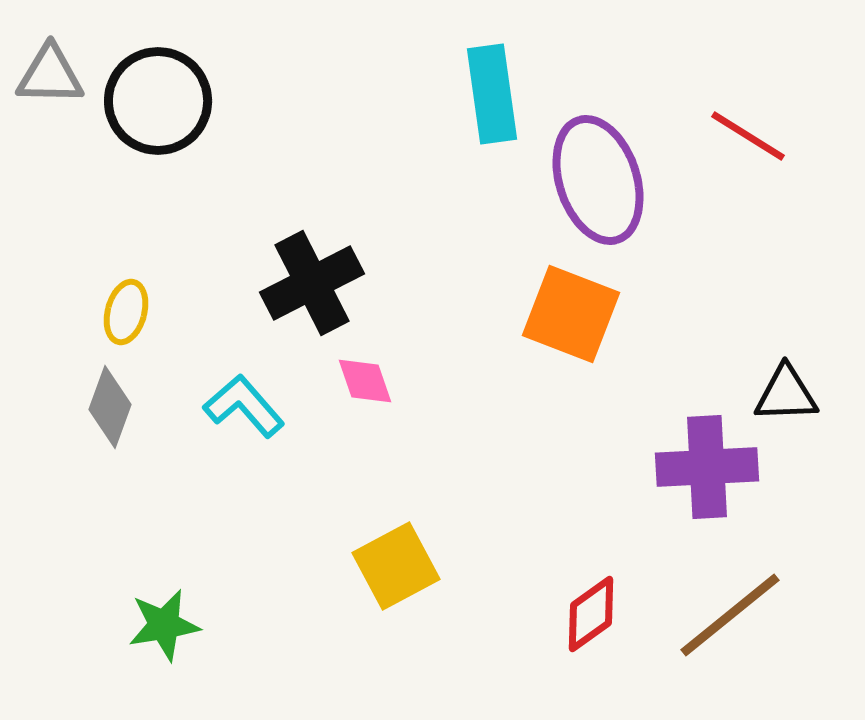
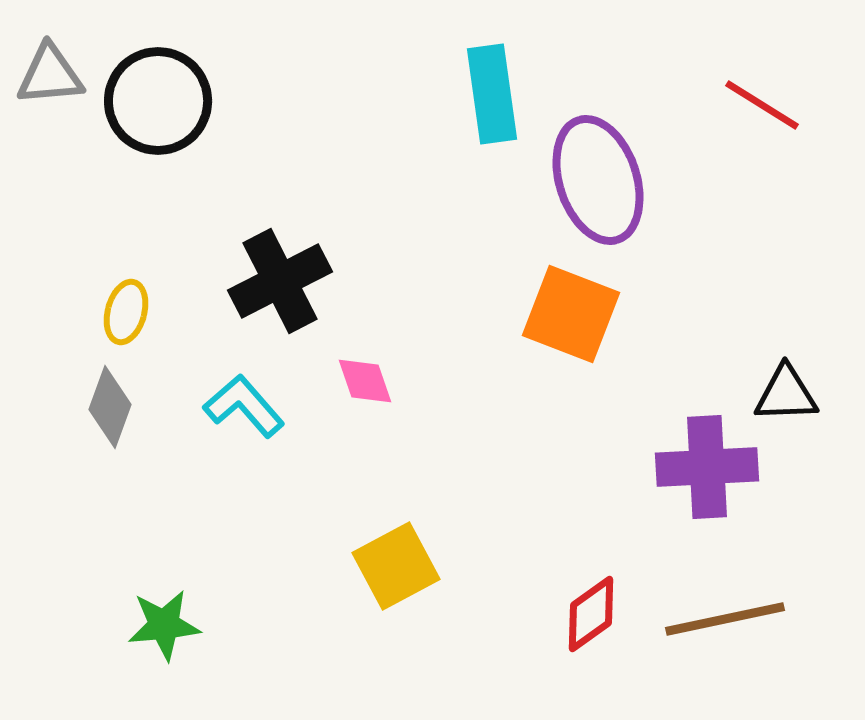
gray triangle: rotated 6 degrees counterclockwise
red line: moved 14 px right, 31 px up
black cross: moved 32 px left, 2 px up
brown line: moved 5 px left, 4 px down; rotated 27 degrees clockwise
green star: rotated 4 degrees clockwise
